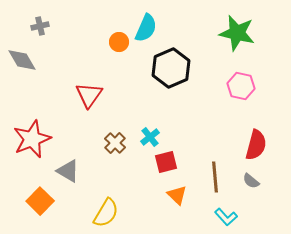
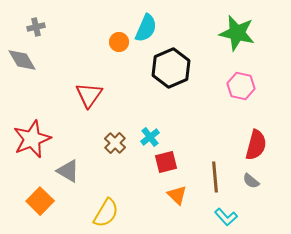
gray cross: moved 4 px left, 1 px down
